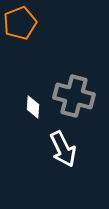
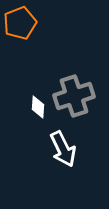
gray cross: rotated 33 degrees counterclockwise
white diamond: moved 5 px right
